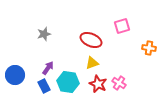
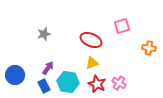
red star: moved 1 px left
